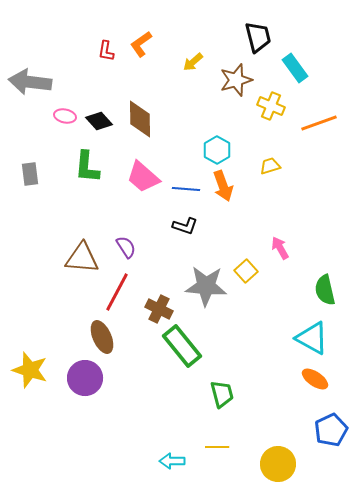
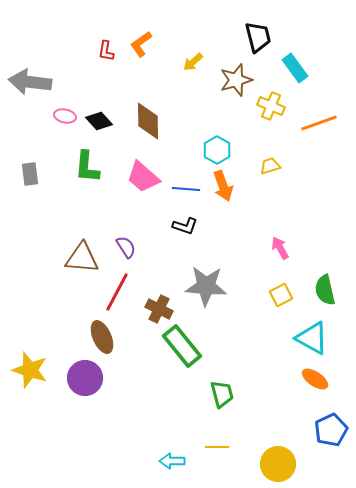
brown diamond: moved 8 px right, 2 px down
yellow square: moved 35 px right, 24 px down; rotated 15 degrees clockwise
